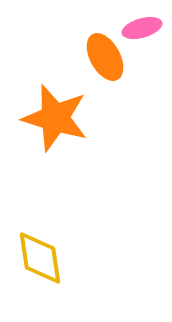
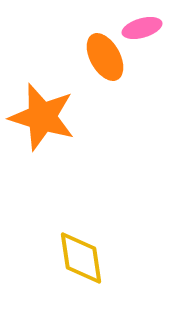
orange star: moved 13 px left, 1 px up
yellow diamond: moved 41 px right
